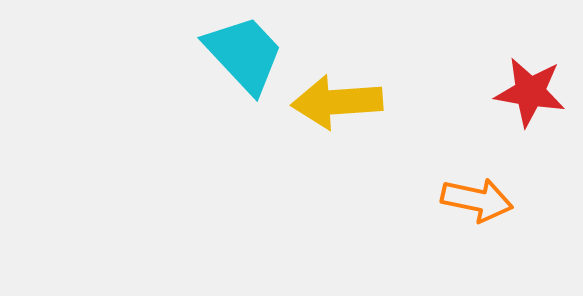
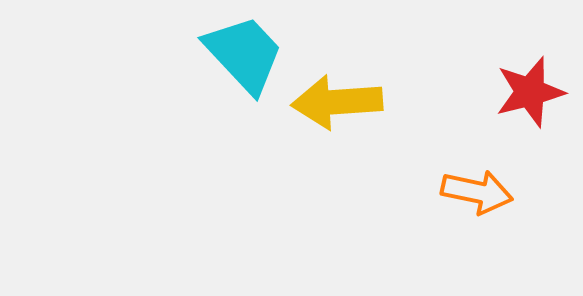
red star: rotated 24 degrees counterclockwise
orange arrow: moved 8 px up
